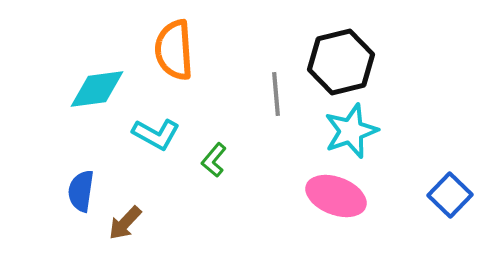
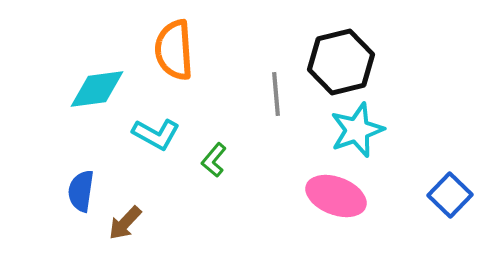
cyan star: moved 6 px right, 1 px up
